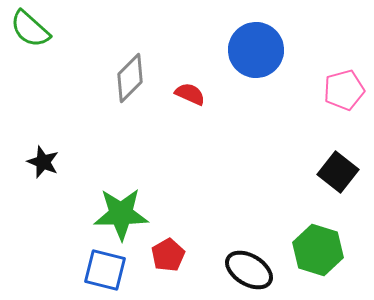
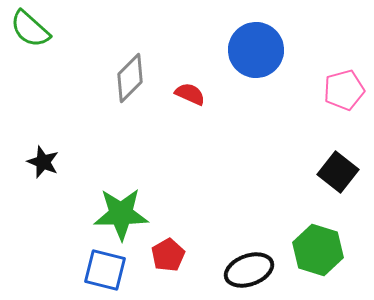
black ellipse: rotated 51 degrees counterclockwise
